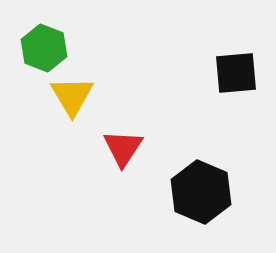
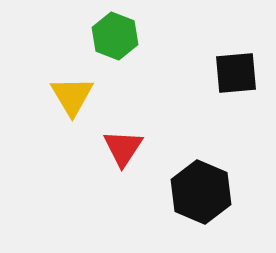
green hexagon: moved 71 px right, 12 px up
